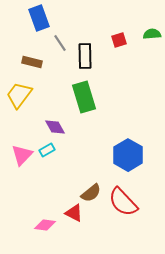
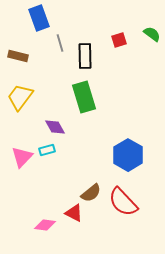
green semicircle: rotated 42 degrees clockwise
gray line: rotated 18 degrees clockwise
brown rectangle: moved 14 px left, 6 px up
yellow trapezoid: moved 1 px right, 2 px down
cyan rectangle: rotated 14 degrees clockwise
pink triangle: moved 2 px down
